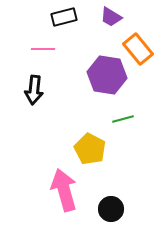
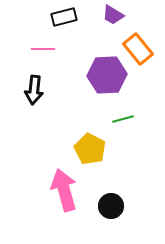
purple trapezoid: moved 2 px right, 2 px up
purple hexagon: rotated 12 degrees counterclockwise
black circle: moved 3 px up
